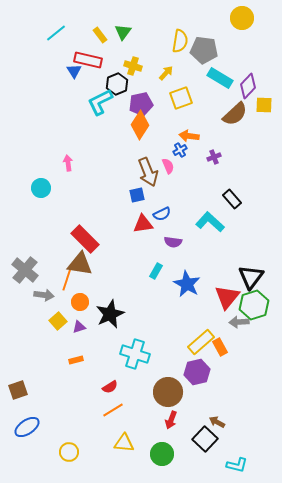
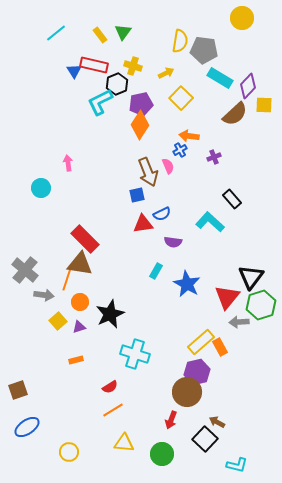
red rectangle at (88, 60): moved 6 px right, 5 px down
yellow arrow at (166, 73): rotated 21 degrees clockwise
yellow square at (181, 98): rotated 25 degrees counterclockwise
green hexagon at (254, 305): moved 7 px right
brown circle at (168, 392): moved 19 px right
